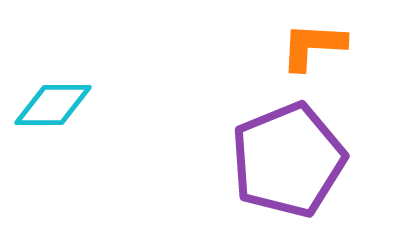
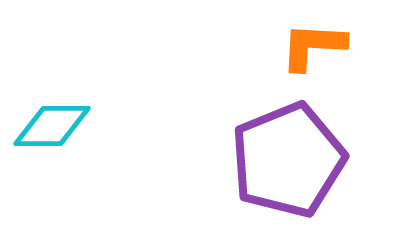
cyan diamond: moved 1 px left, 21 px down
